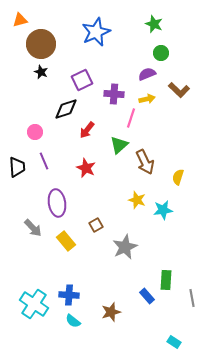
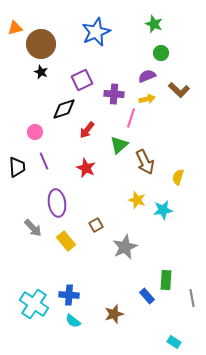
orange triangle: moved 5 px left, 8 px down
purple semicircle: moved 2 px down
black diamond: moved 2 px left
brown star: moved 3 px right, 2 px down
